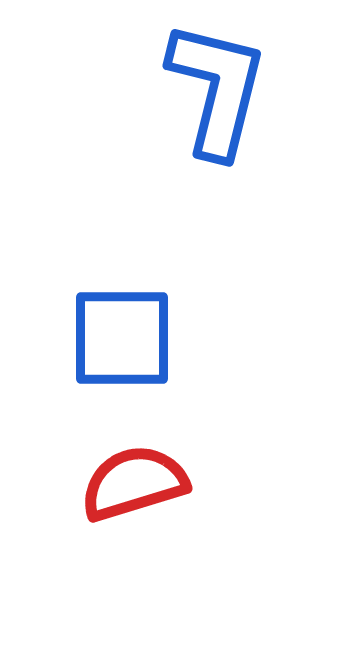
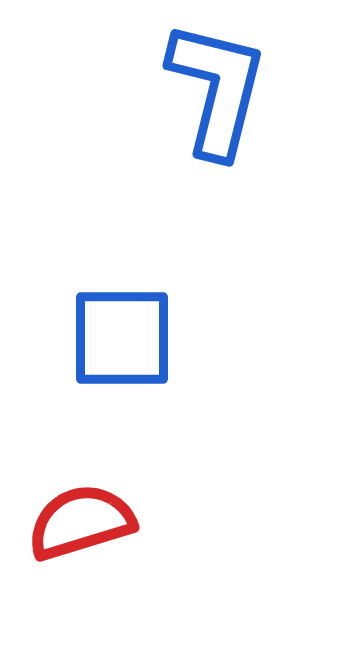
red semicircle: moved 53 px left, 39 px down
